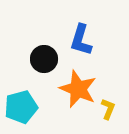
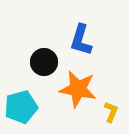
black circle: moved 3 px down
orange star: rotated 12 degrees counterclockwise
yellow L-shape: moved 3 px right, 3 px down
